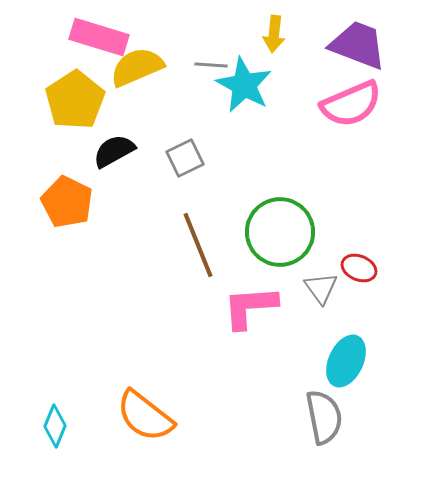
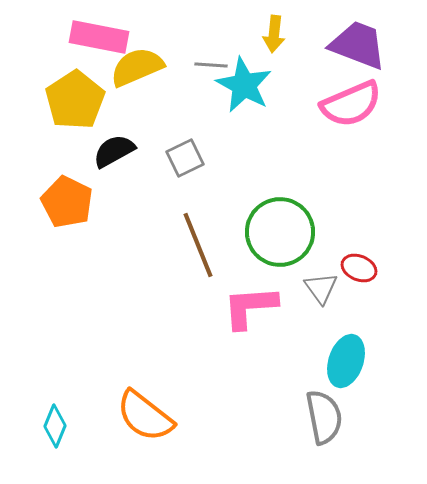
pink rectangle: rotated 6 degrees counterclockwise
cyan ellipse: rotated 6 degrees counterclockwise
